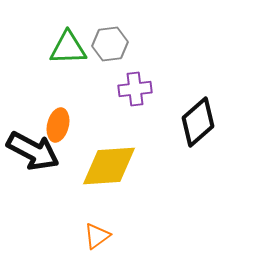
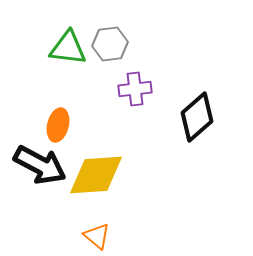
green triangle: rotated 9 degrees clockwise
black diamond: moved 1 px left, 5 px up
black arrow: moved 7 px right, 14 px down
yellow diamond: moved 13 px left, 9 px down
orange triangle: rotated 44 degrees counterclockwise
